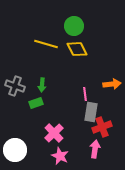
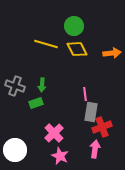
orange arrow: moved 31 px up
